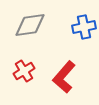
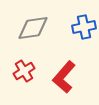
gray diamond: moved 3 px right, 3 px down
